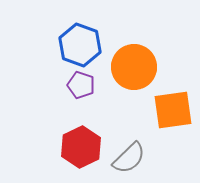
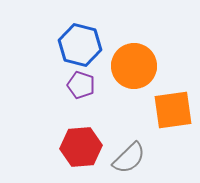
blue hexagon: rotated 6 degrees counterclockwise
orange circle: moved 1 px up
red hexagon: rotated 21 degrees clockwise
